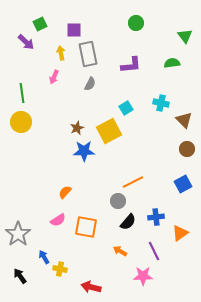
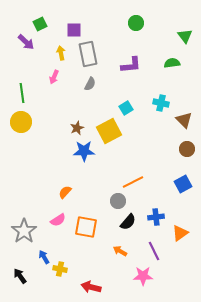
gray star: moved 6 px right, 3 px up
